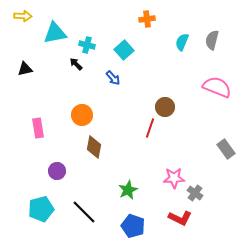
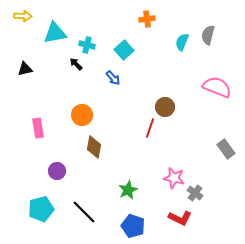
gray semicircle: moved 4 px left, 5 px up
pink star: rotated 15 degrees clockwise
